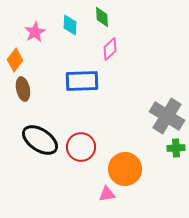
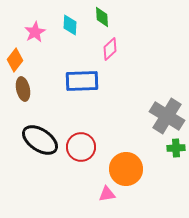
orange circle: moved 1 px right
